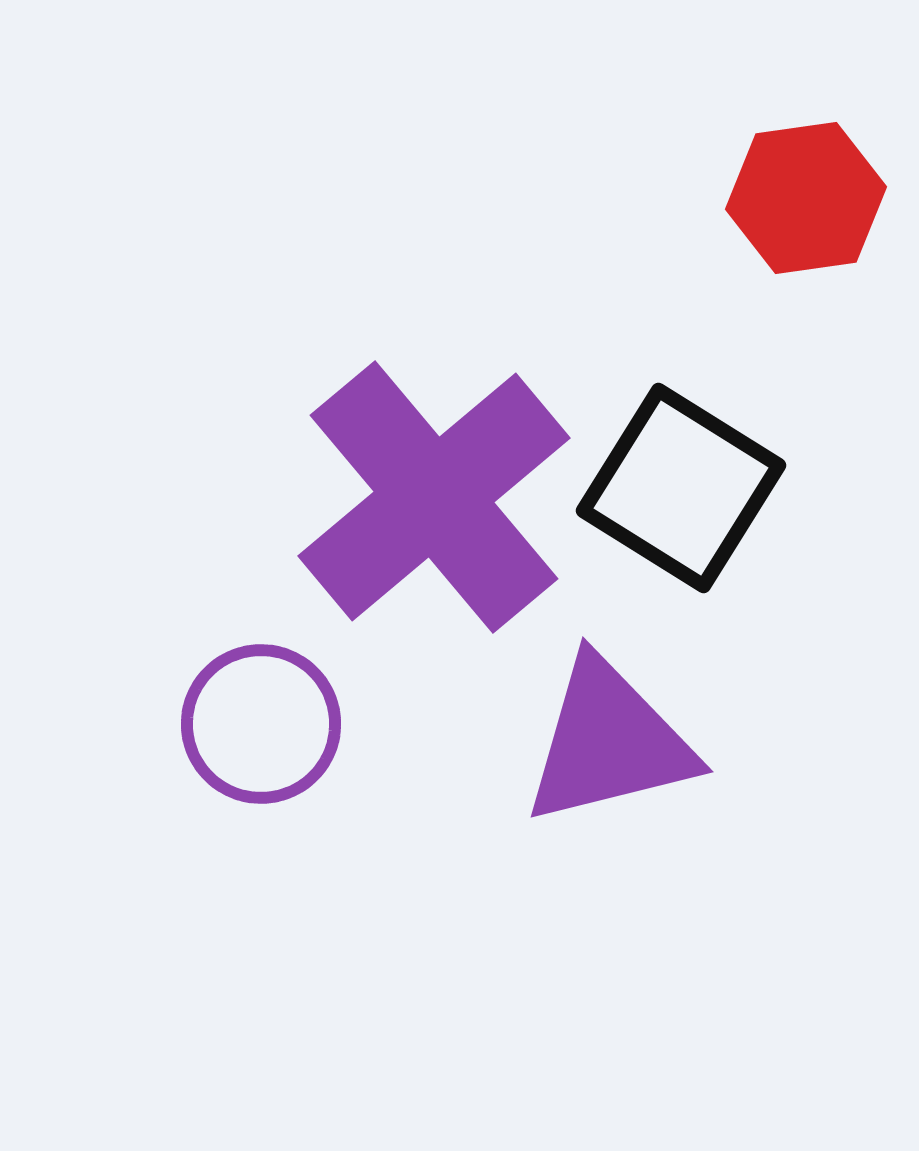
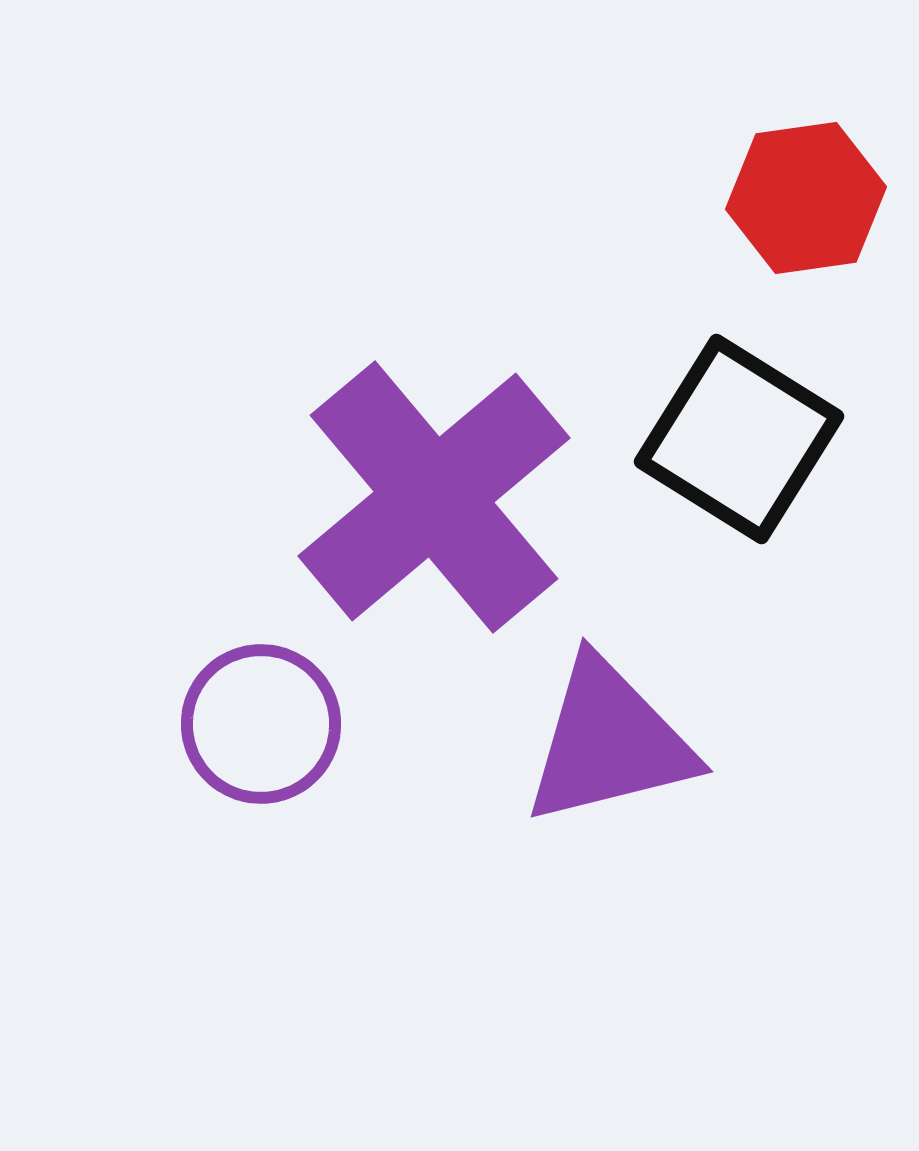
black square: moved 58 px right, 49 px up
